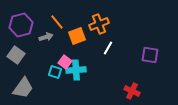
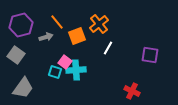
orange cross: rotated 18 degrees counterclockwise
